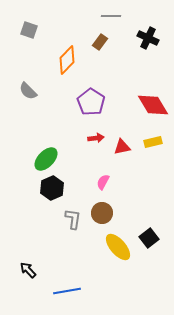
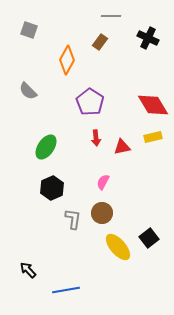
orange diamond: rotated 16 degrees counterclockwise
purple pentagon: moved 1 px left
red arrow: rotated 91 degrees clockwise
yellow rectangle: moved 5 px up
green ellipse: moved 12 px up; rotated 10 degrees counterclockwise
blue line: moved 1 px left, 1 px up
